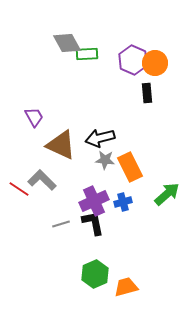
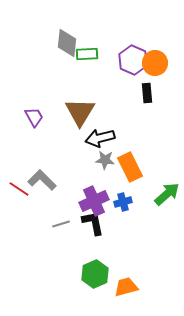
gray diamond: rotated 36 degrees clockwise
brown triangle: moved 19 px right, 33 px up; rotated 36 degrees clockwise
